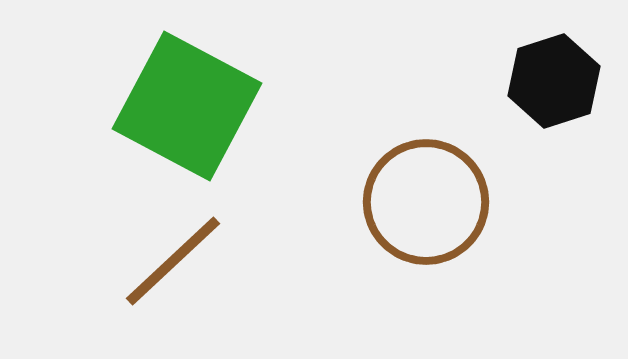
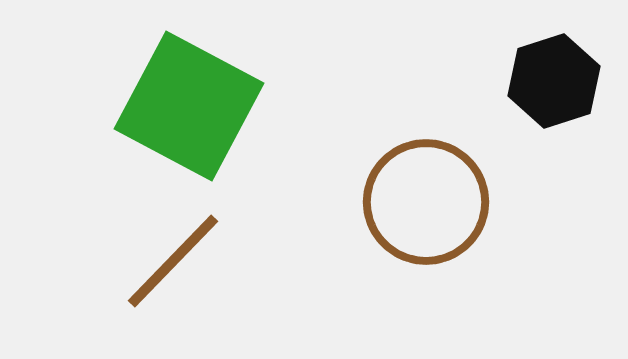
green square: moved 2 px right
brown line: rotated 3 degrees counterclockwise
